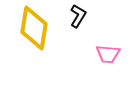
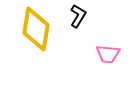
yellow diamond: moved 2 px right, 1 px down
